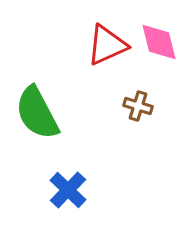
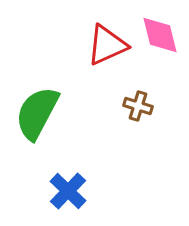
pink diamond: moved 1 px right, 7 px up
green semicircle: rotated 56 degrees clockwise
blue cross: moved 1 px down
